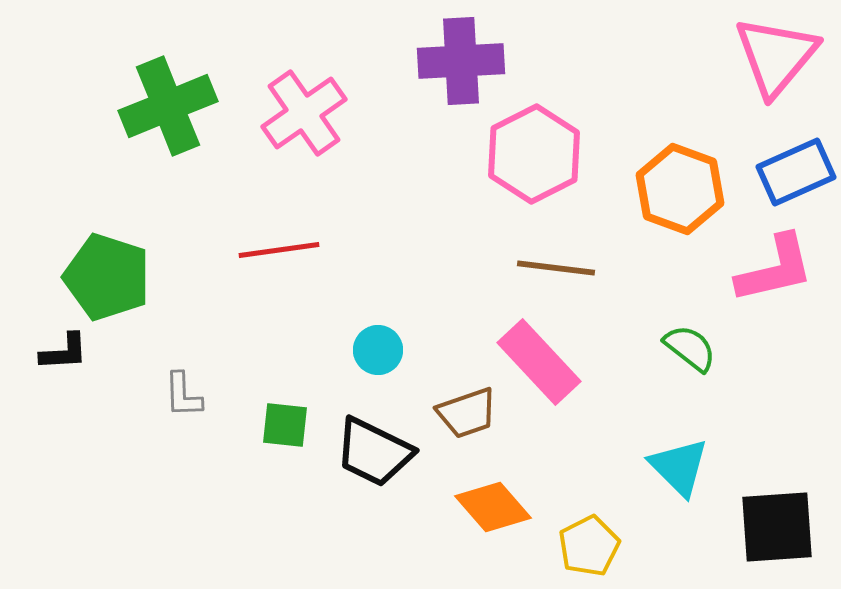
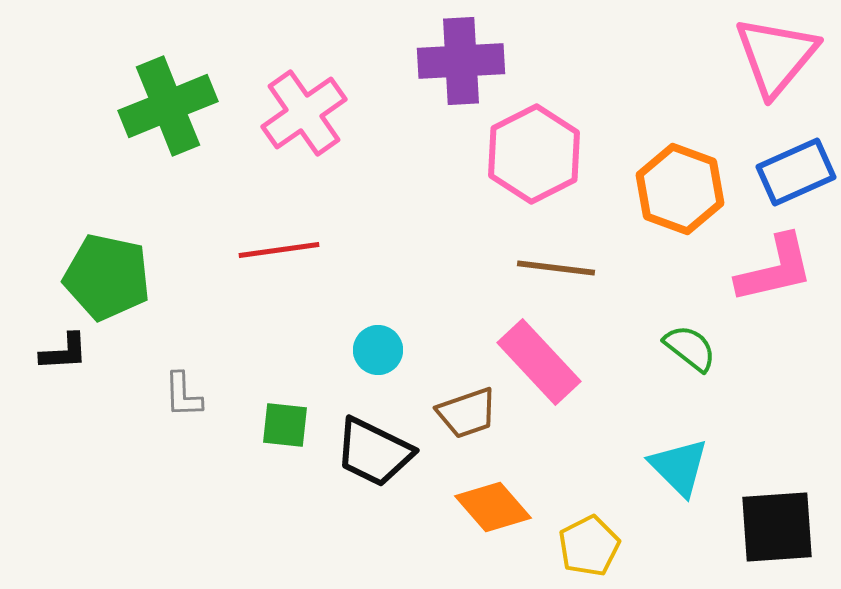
green pentagon: rotated 6 degrees counterclockwise
